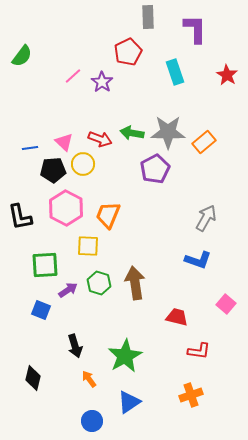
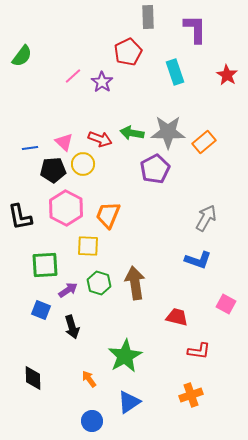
pink square: rotated 12 degrees counterclockwise
black arrow: moved 3 px left, 19 px up
black diamond: rotated 15 degrees counterclockwise
